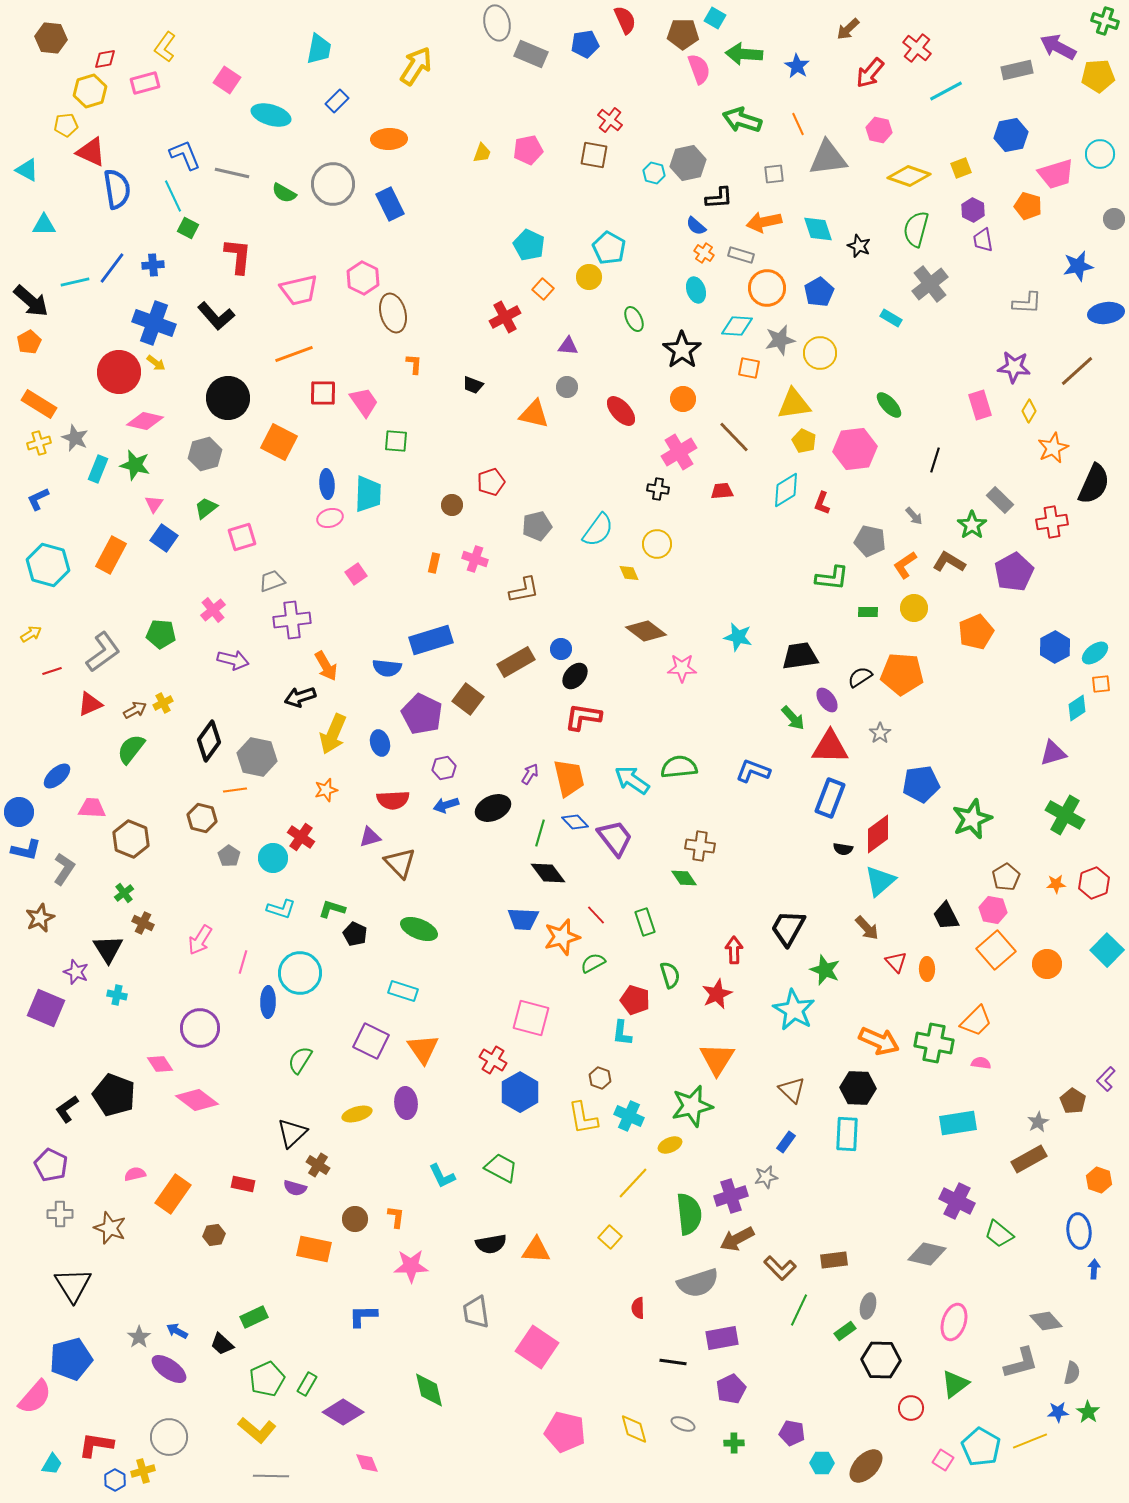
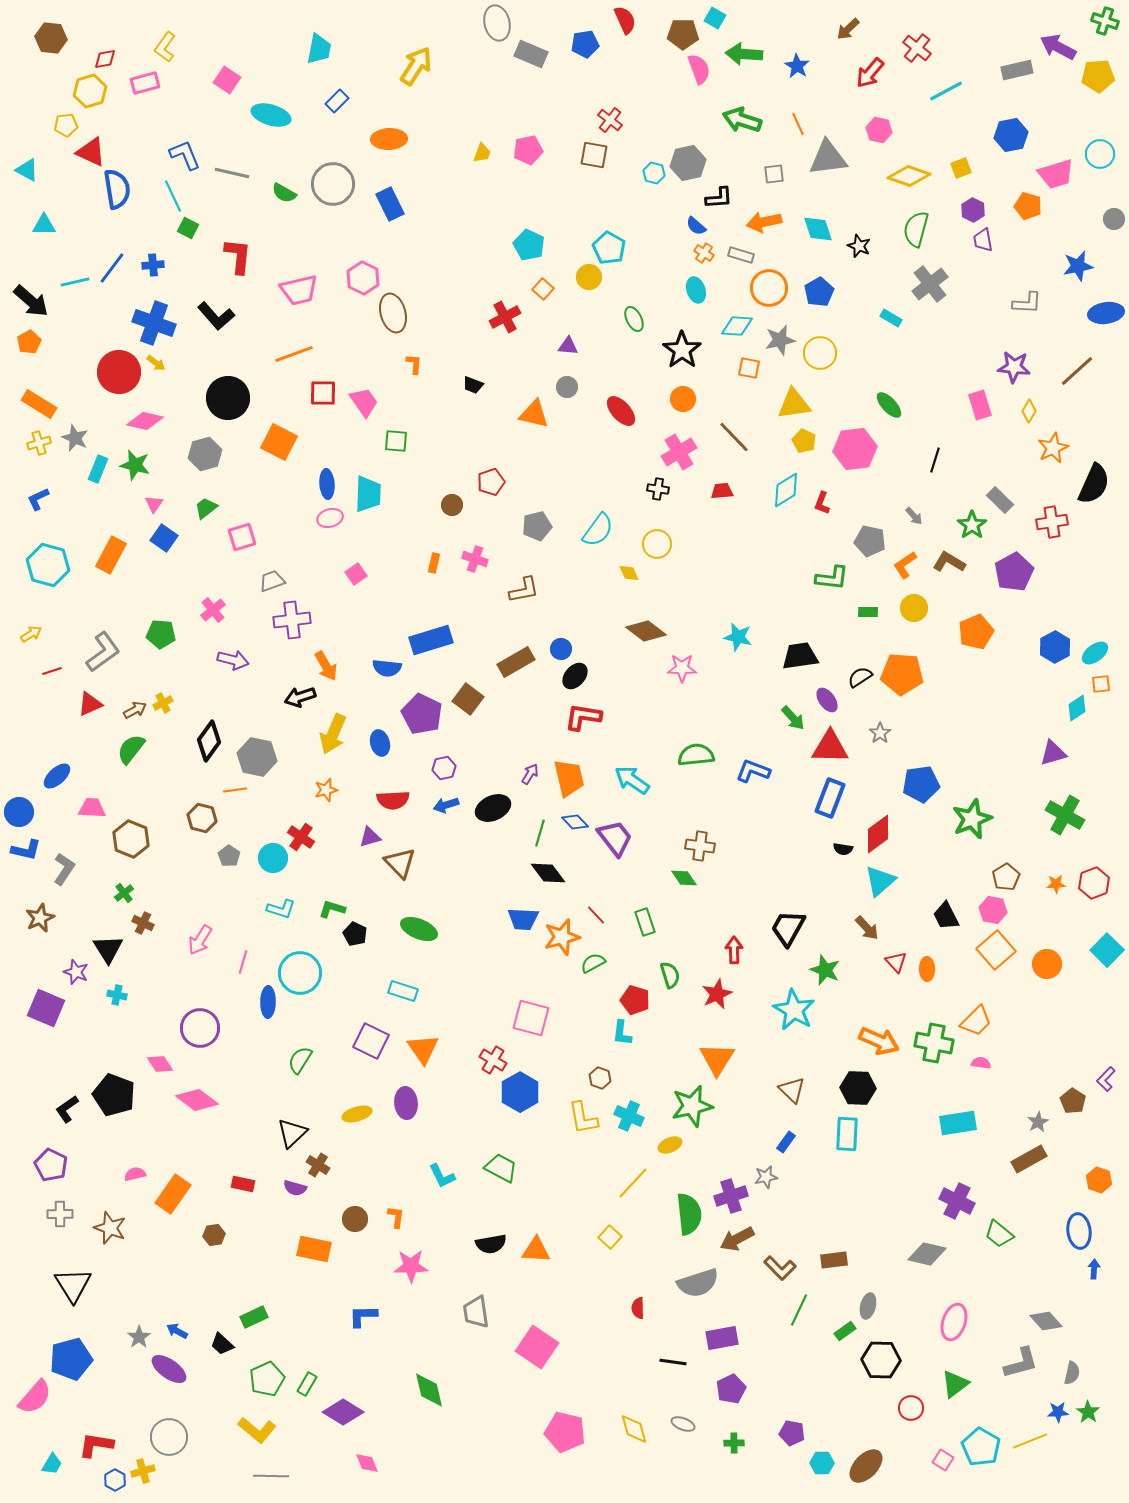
orange circle at (767, 288): moved 2 px right
green semicircle at (679, 767): moved 17 px right, 12 px up
